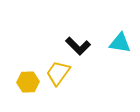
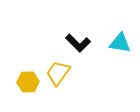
black L-shape: moved 3 px up
